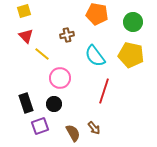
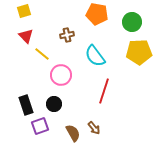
green circle: moved 1 px left
yellow pentagon: moved 8 px right, 3 px up; rotated 15 degrees counterclockwise
pink circle: moved 1 px right, 3 px up
black rectangle: moved 2 px down
